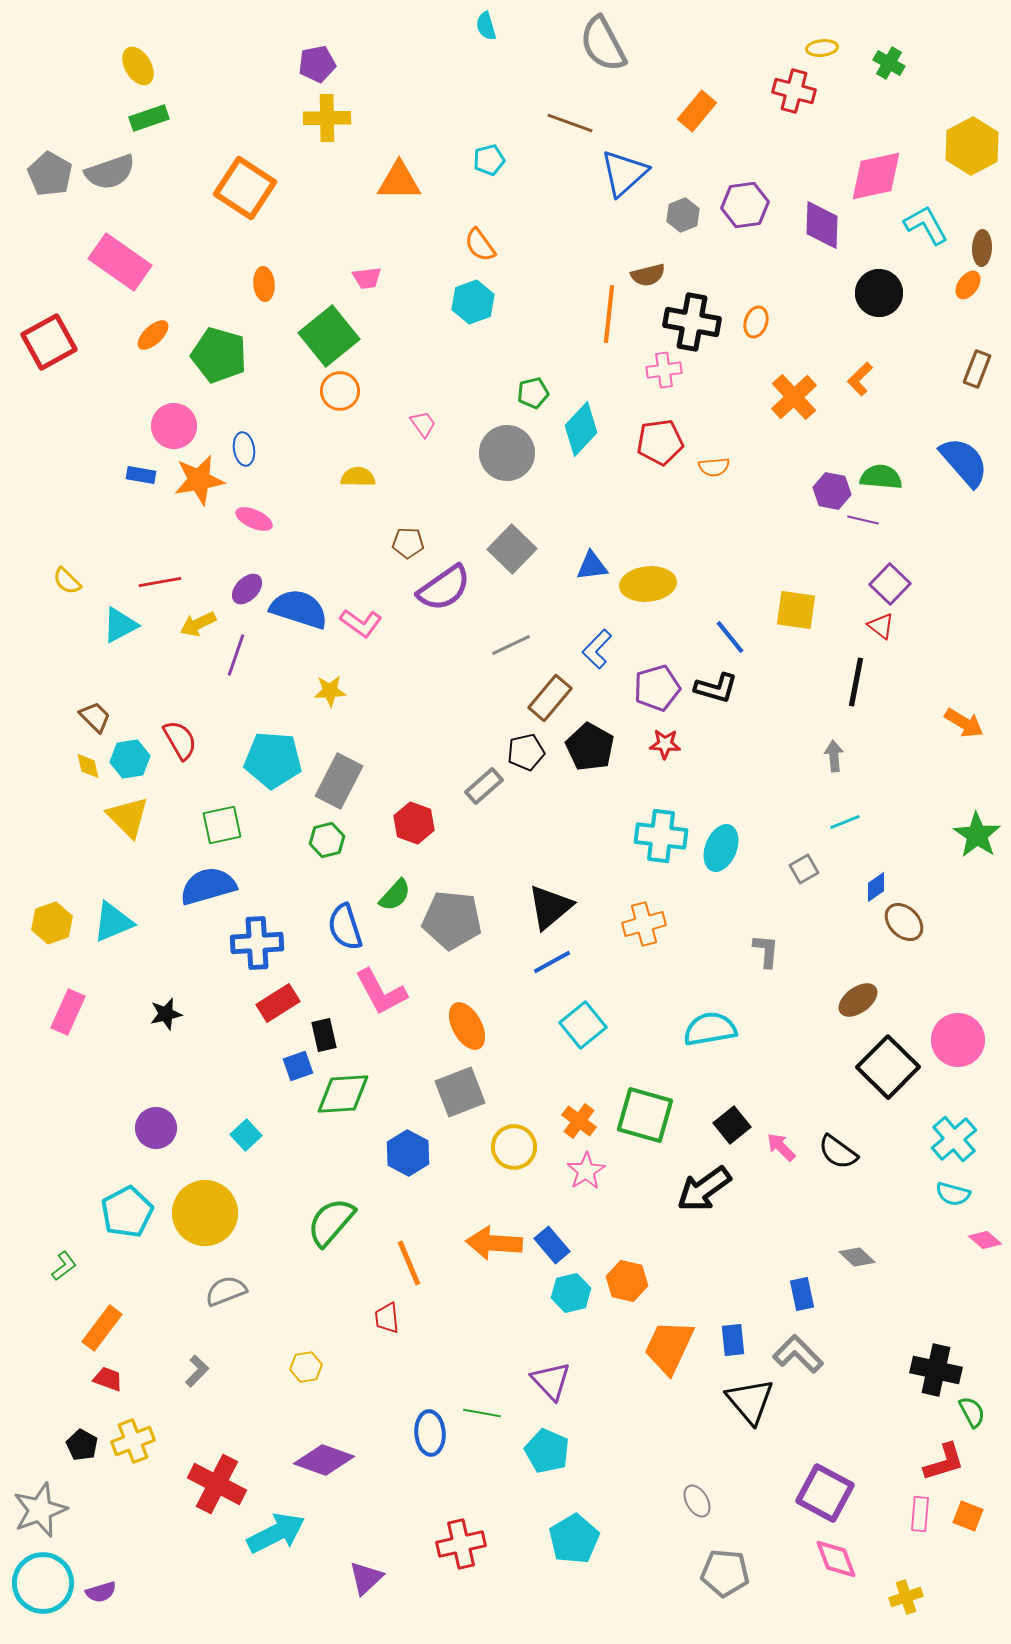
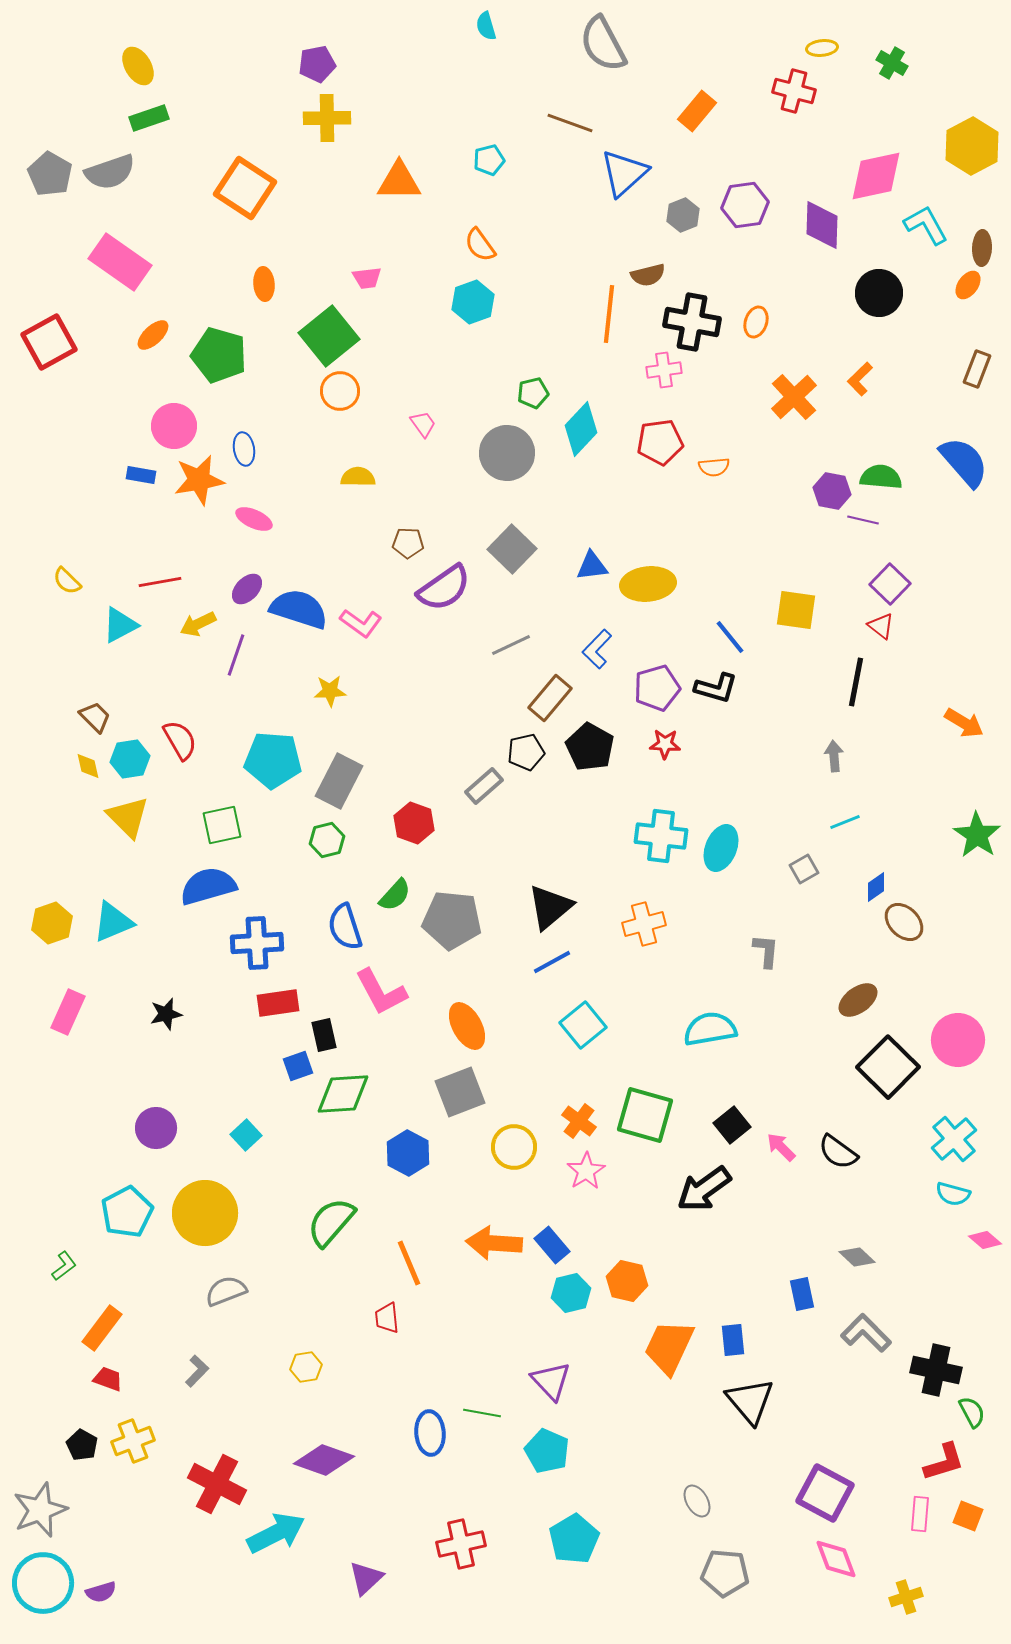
green cross at (889, 63): moved 3 px right
red rectangle at (278, 1003): rotated 24 degrees clockwise
gray L-shape at (798, 1354): moved 68 px right, 21 px up
